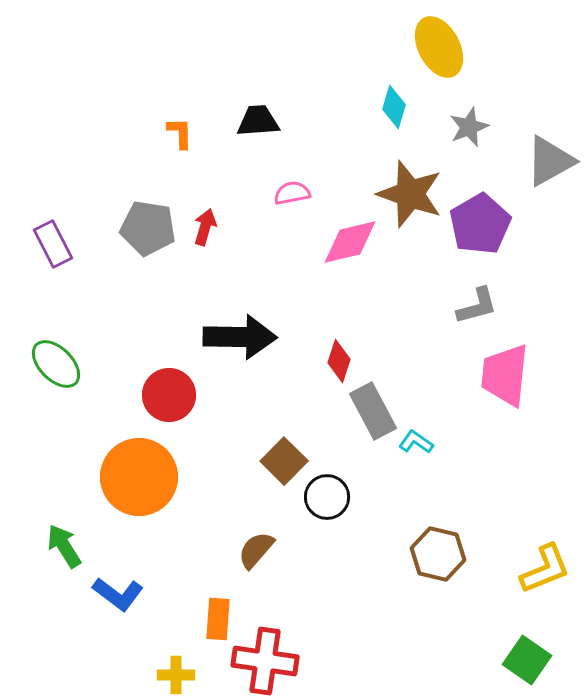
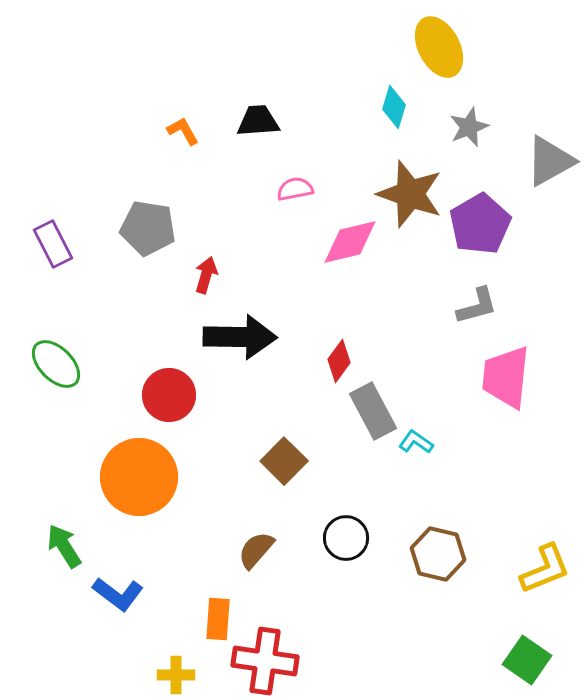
orange L-shape: moved 3 px right, 2 px up; rotated 28 degrees counterclockwise
pink semicircle: moved 3 px right, 4 px up
red arrow: moved 1 px right, 48 px down
red diamond: rotated 18 degrees clockwise
pink trapezoid: moved 1 px right, 2 px down
black circle: moved 19 px right, 41 px down
